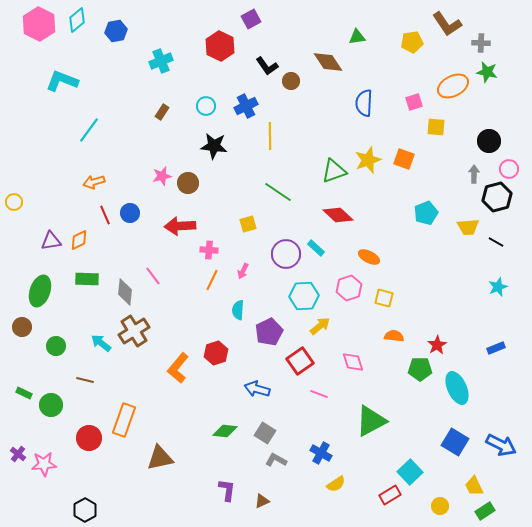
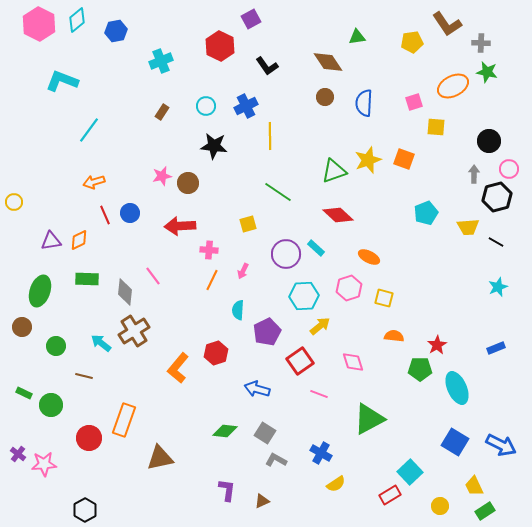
brown circle at (291, 81): moved 34 px right, 16 px down
purple pentagon at (269, 332): moved 2 px left
brown line at (85, 380): moved 1 px left, 4 px up
green triangle at (371, 421): moved 2 px left, 2 px up
